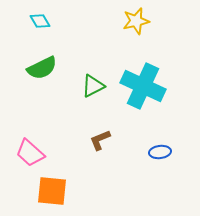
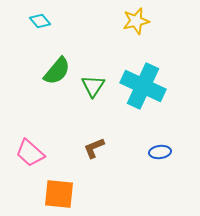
cyan diamond: rotated 10 degrees counterclockwise
green semicircle: moved 15 px right, 3 px down; rotated 24 degrees counterclockwise
green triangle: rotated 30 degrees counterclockwise
brown L-shape: moved 6 px left, 8 px down
orange square: moved 7 px right, 3 px down
